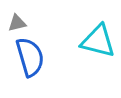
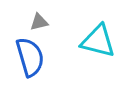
gray triangle: moved 22 px right, 1 px up
